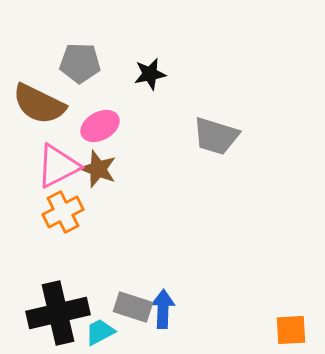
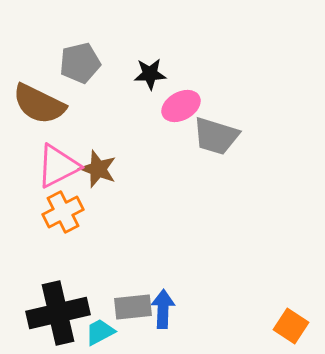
gray pentagon: rotated 15 degrees counterclockwise
black star: rotated 8 degrees clockwise
pink ellipse: moved 81 px right, 20 px up
gray rectangle: rotated 24 degrees counterclockwise
orange square: moved 4 px up; rotated 36 degrees clockwise
